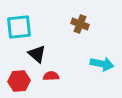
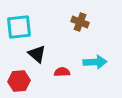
brown cross: moved 2 px up
cyan arrow: moved 7 px left, 2 px up; rotated 15 degrees counterclockwise
red semicircle: moved 11 px right, 4 px up
